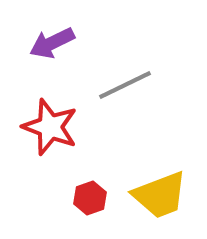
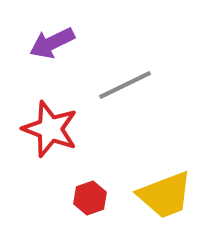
red star: moved 2 px down
yellow trapezoid: moved 5 px right
